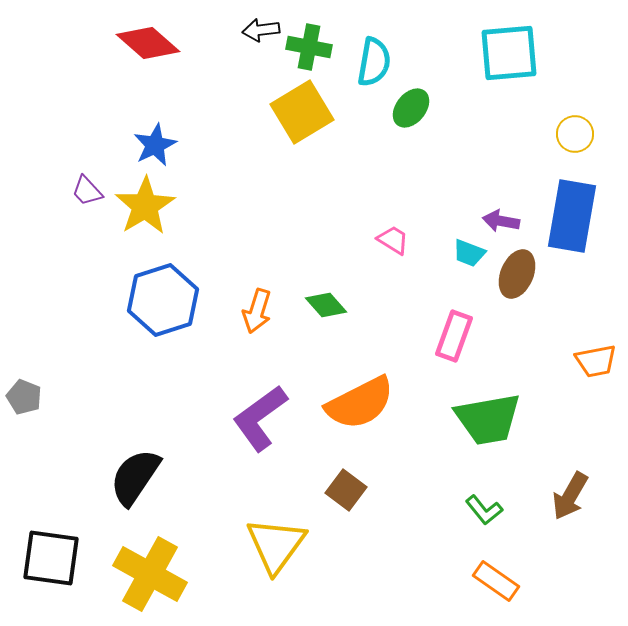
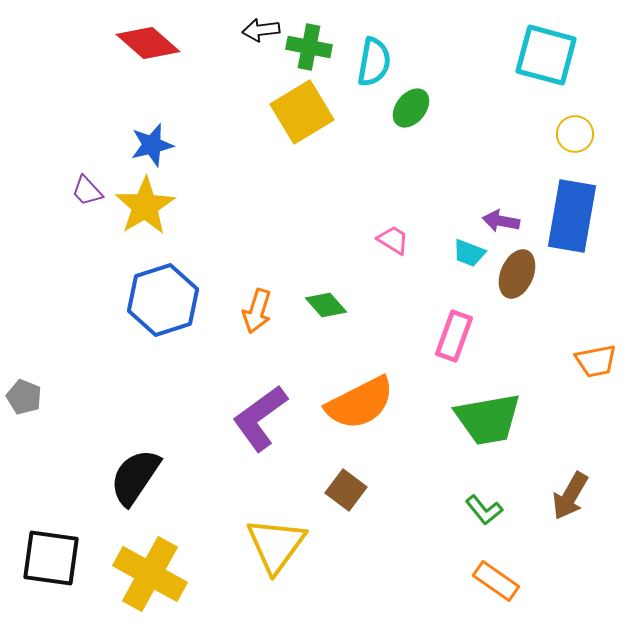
cyan square: moved 37 px right, 2 px down; rotated 20 degrees clockwise
blue star: moved 3 px left; rotated 12 degrees clockwise
